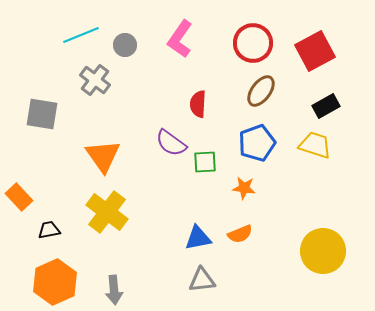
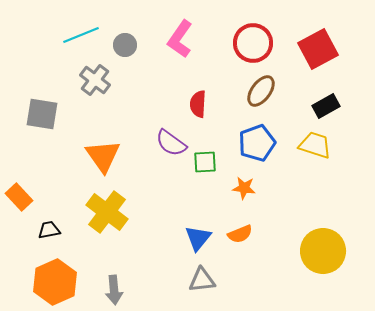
red square: moved 3 px right, 2 px up
blue triangle: rotated 40 degrees counterclockwise
